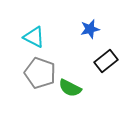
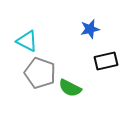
cyan triangle: moved 7 px left, 4 px down
black rectangle: rotated 25 degrees clockwise
